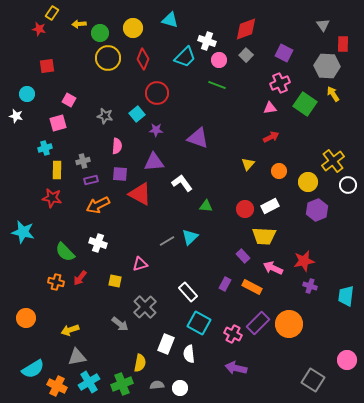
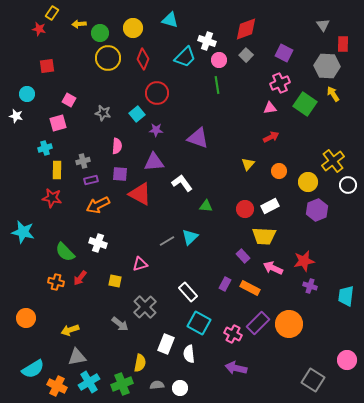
green line at (217, 85): rotated 60 degrees clockwise
gray star at (105, 116): moved 2 px left, 3 px up
orange rectangle at (252, 287): moved 2 px left, 1 px down
